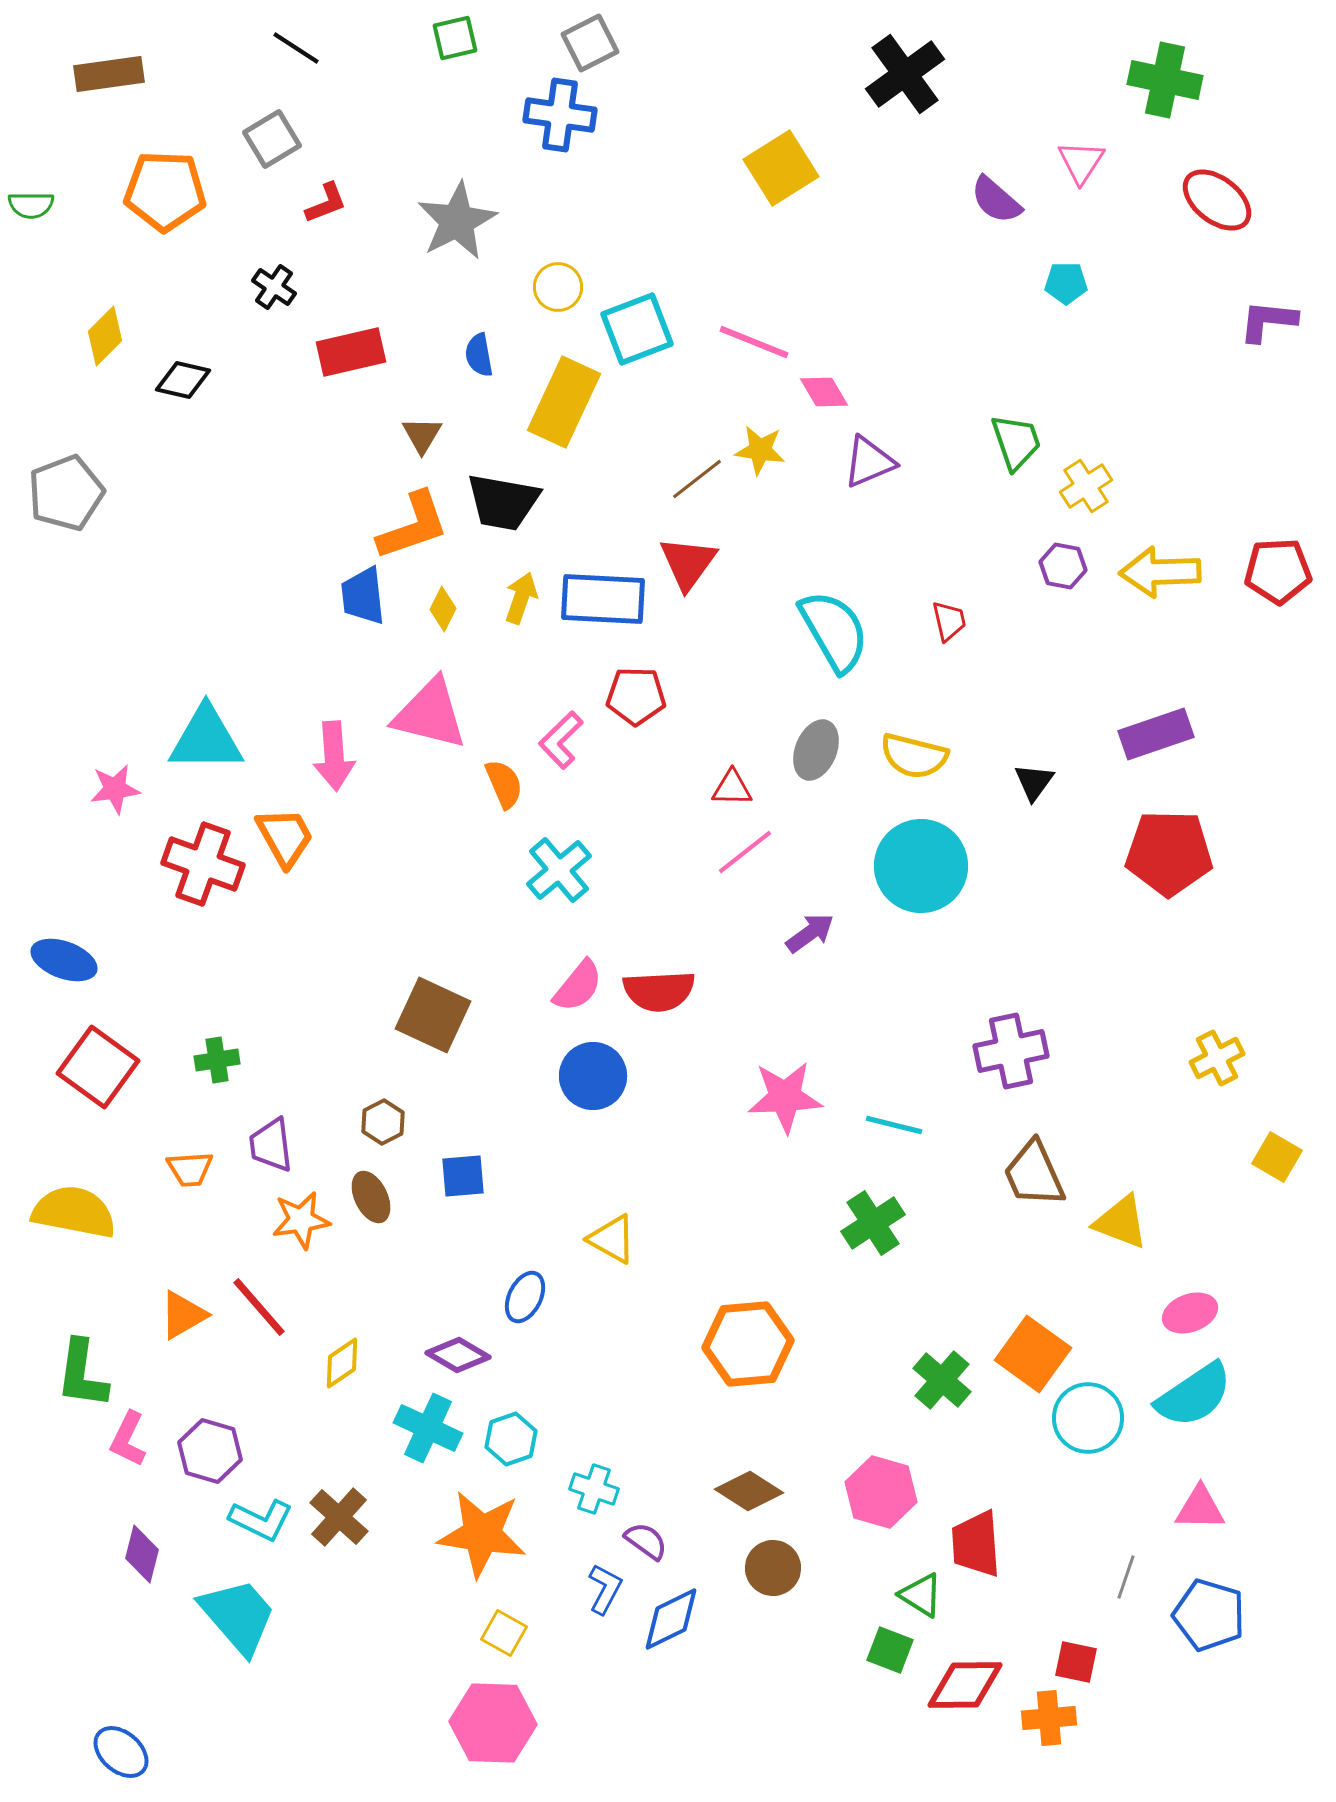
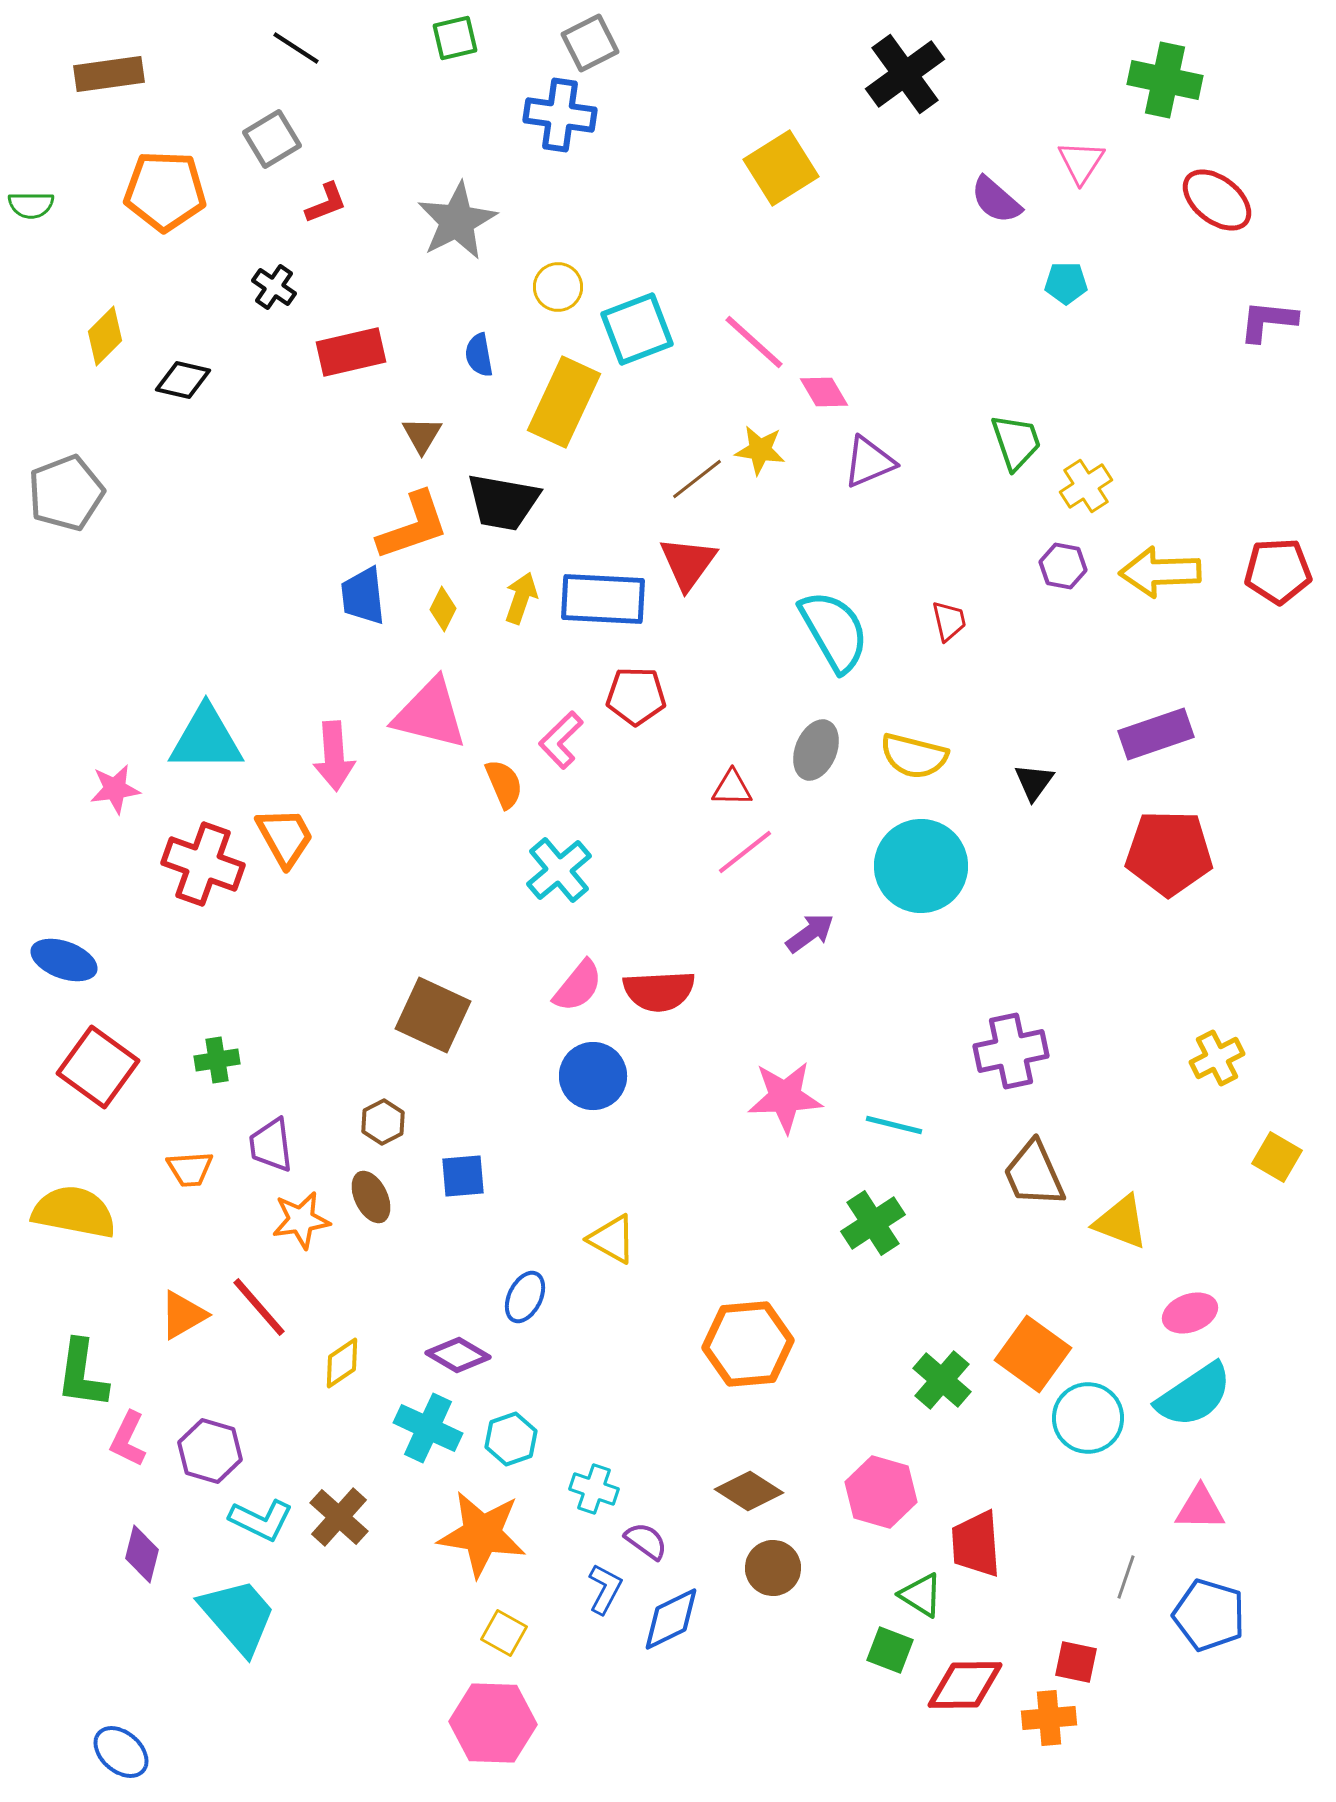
pink line at (754, 342): rotated 20 degrees clockwise
